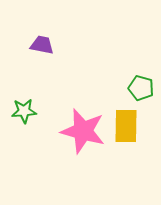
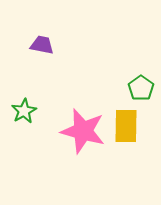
green pentagon: rotated 20 degrees clockwise
green star: rotated 25 degrees counterclockwise
